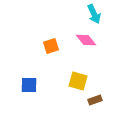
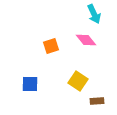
yellow square: rotated 18 degrees clockwise
blue square: moved 1 px right, 1 px up
brown rectangle: moved 2 px right, 1 px down; rotated 16 degrees clockwise
